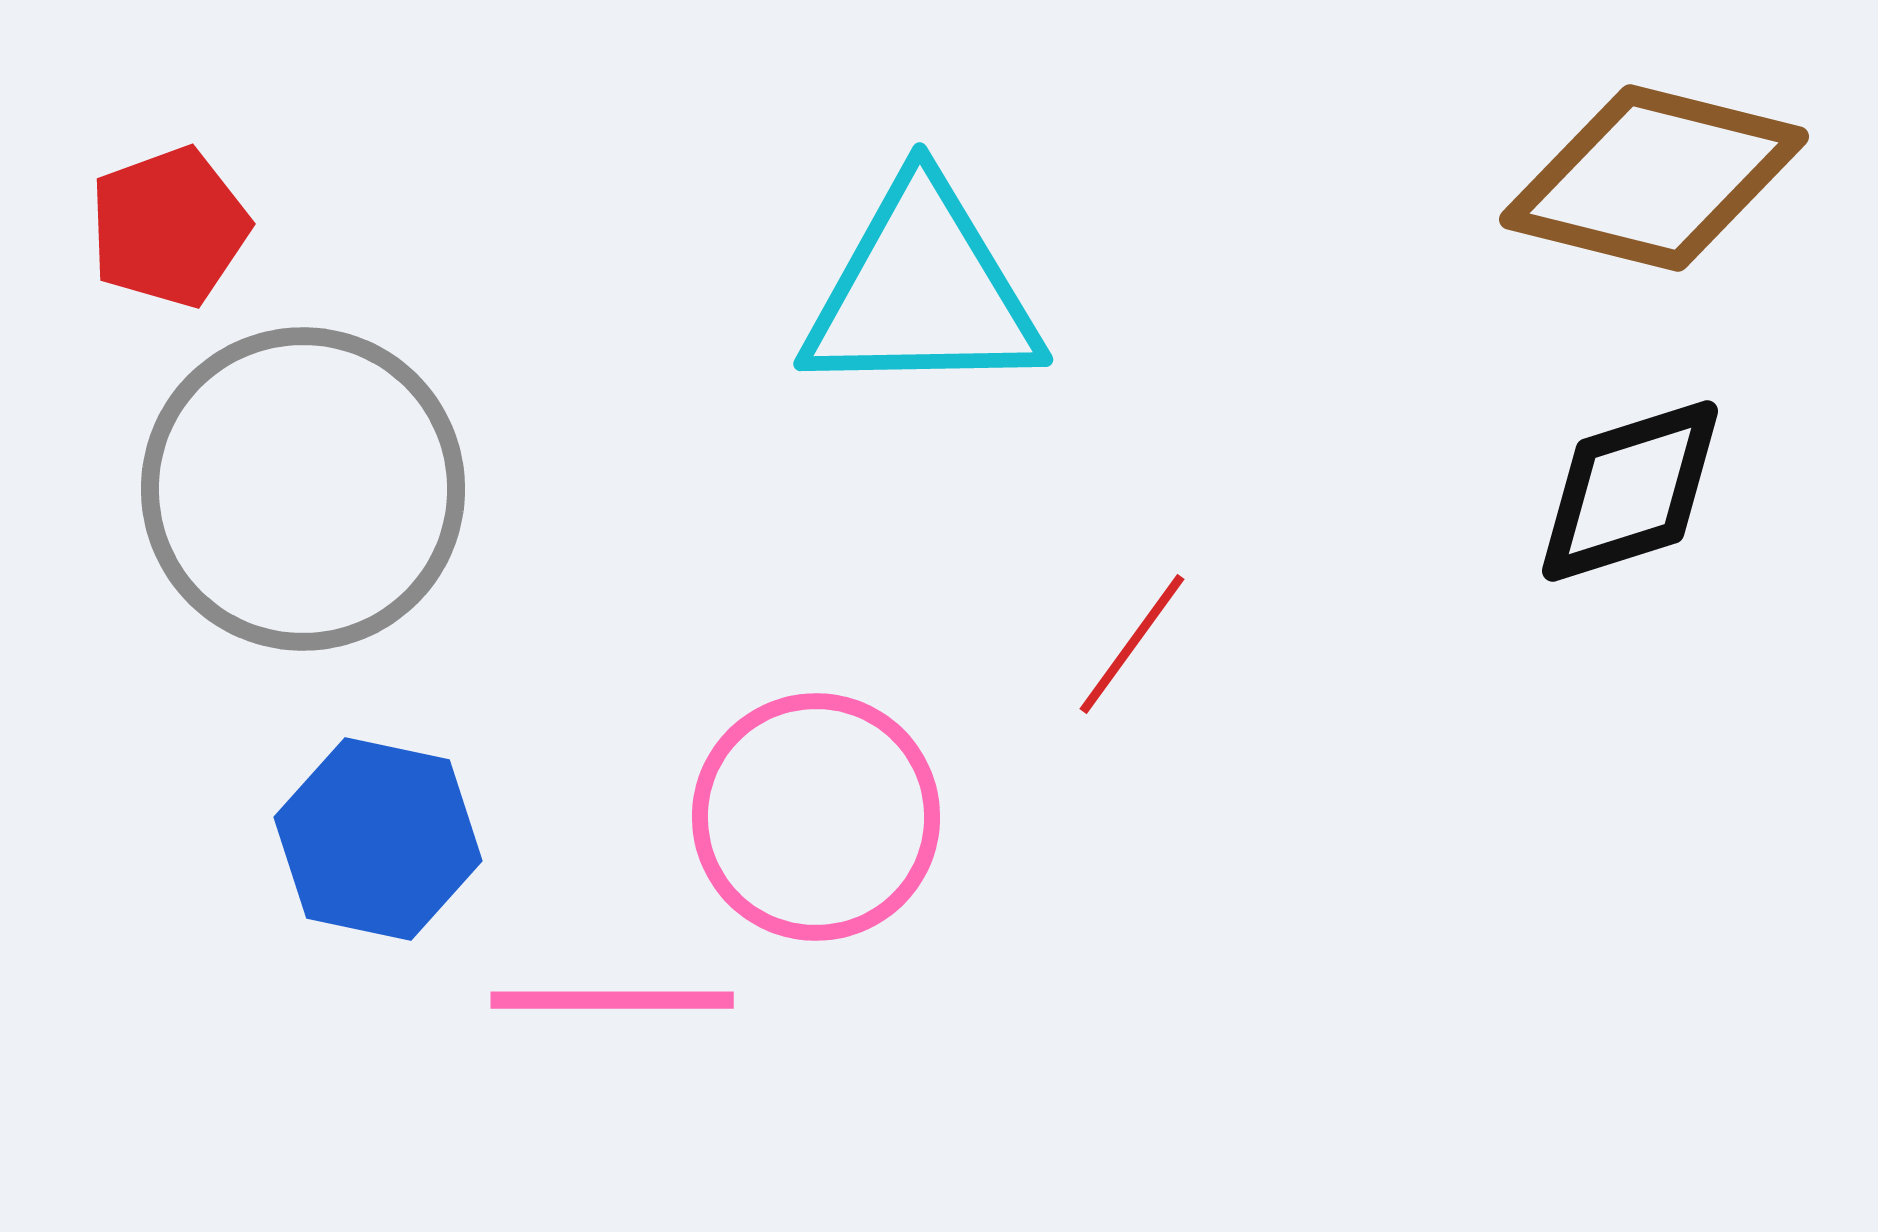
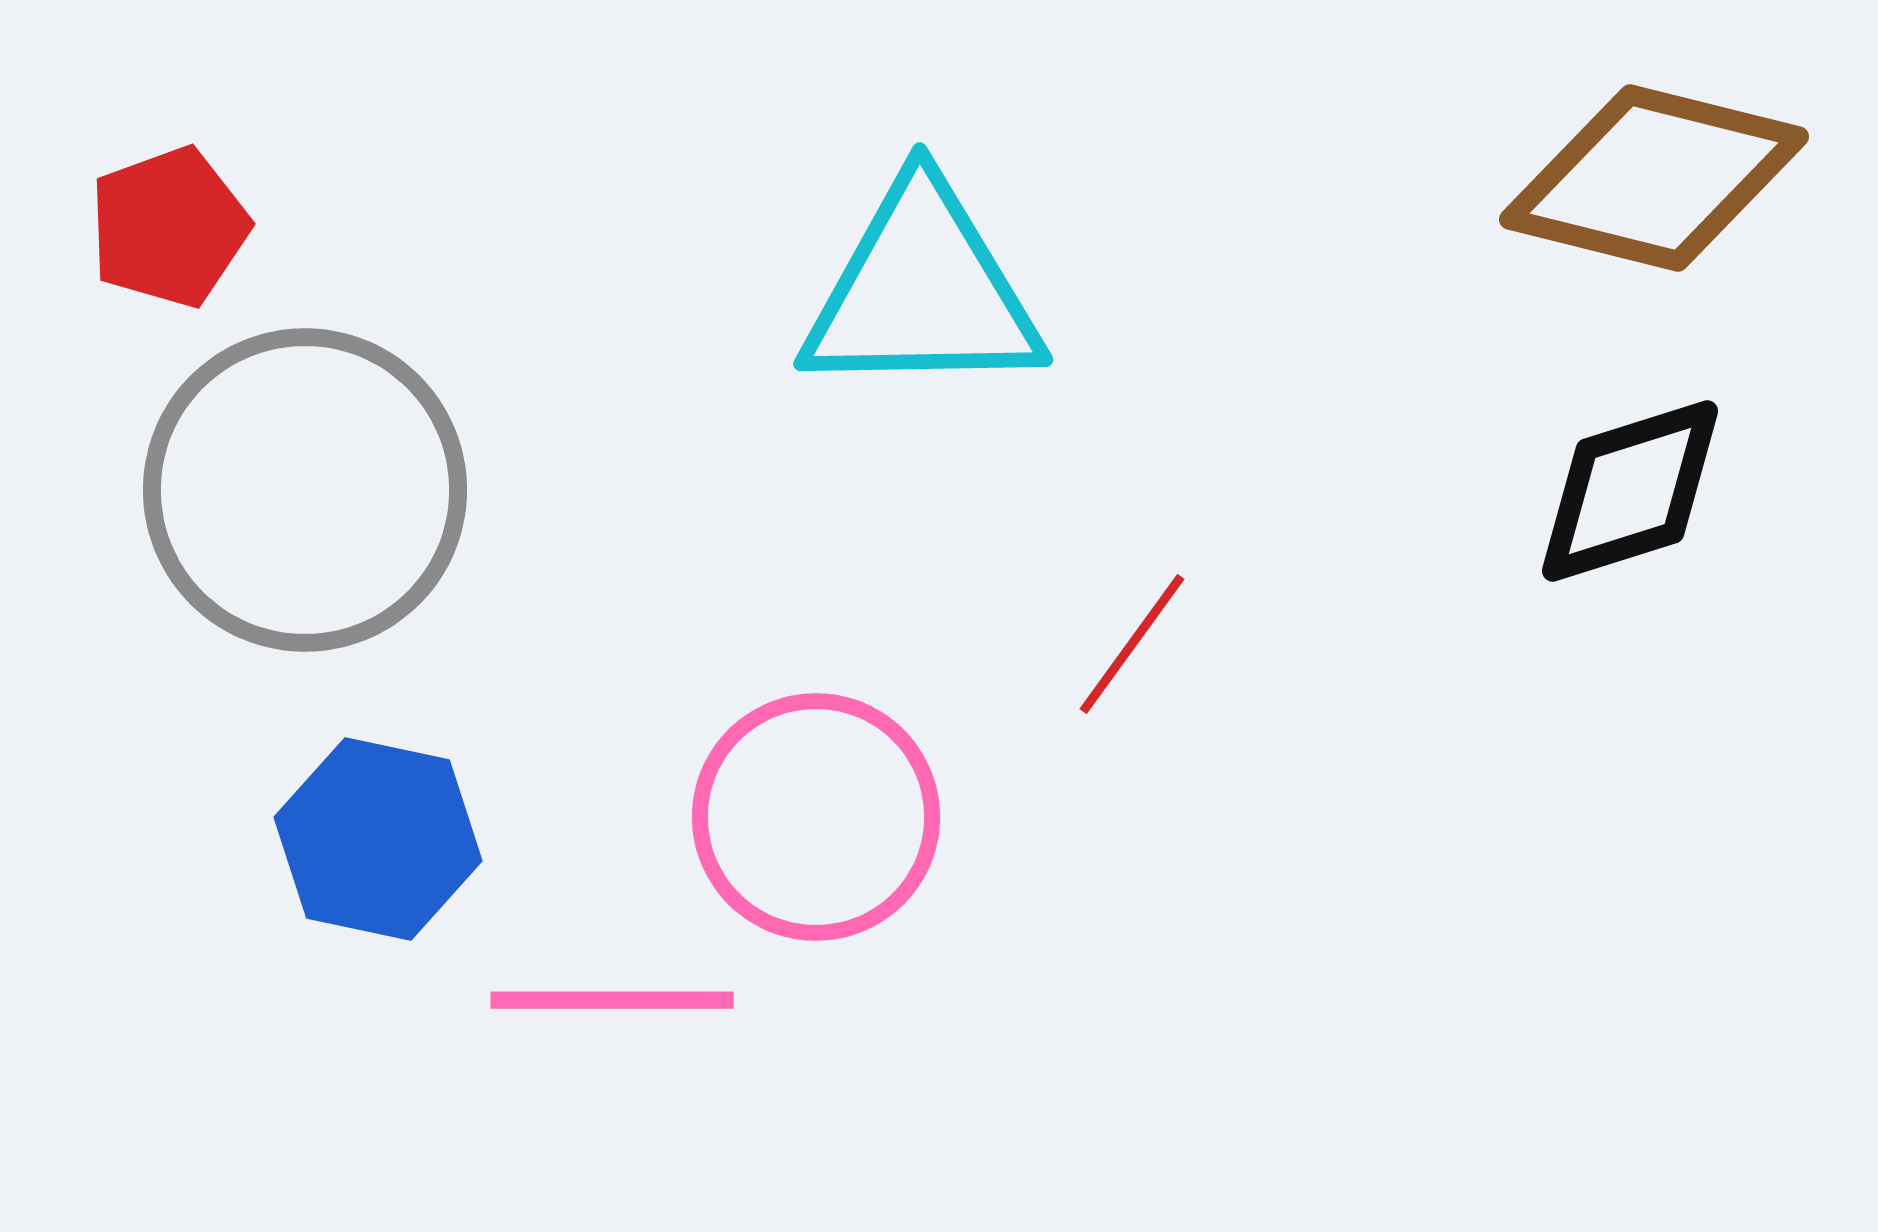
gray circle: moved 2 px right, 1 px down
